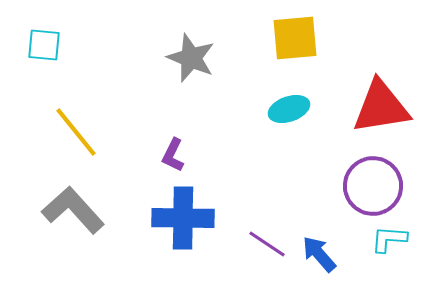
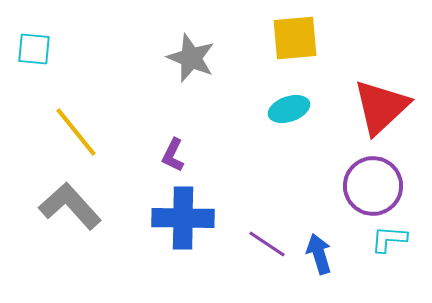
cyan square: moved 10 px left, 4 px down
red triangle: rotated 34 degrees counterclockwise
gray L-shape: moved 3 px left, 4 px up
blue arrow: rotated 24 degrees clockwise
